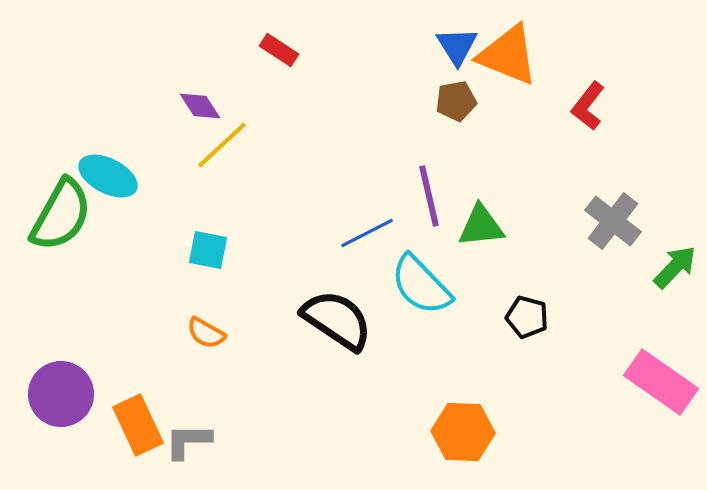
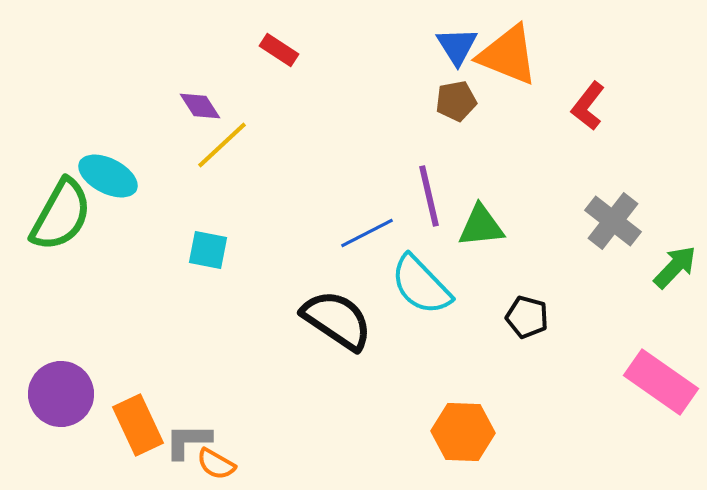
orange semicircle: moved 10 px right, 131 px down
